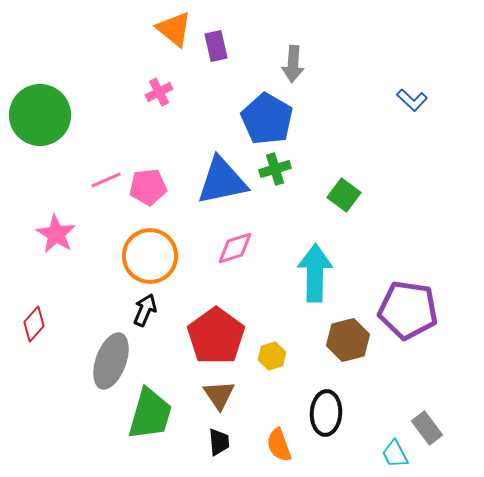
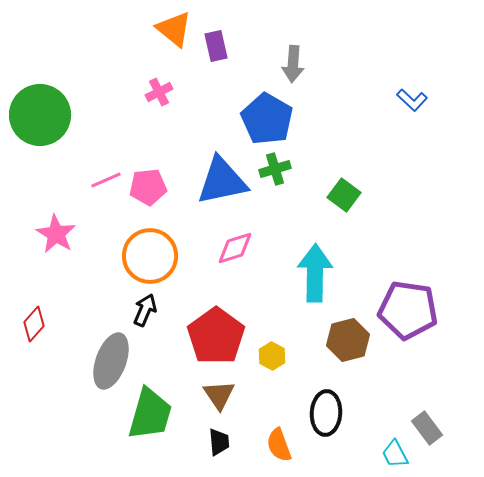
yellow hexagon: rotated 16 degrees counterclockwise
